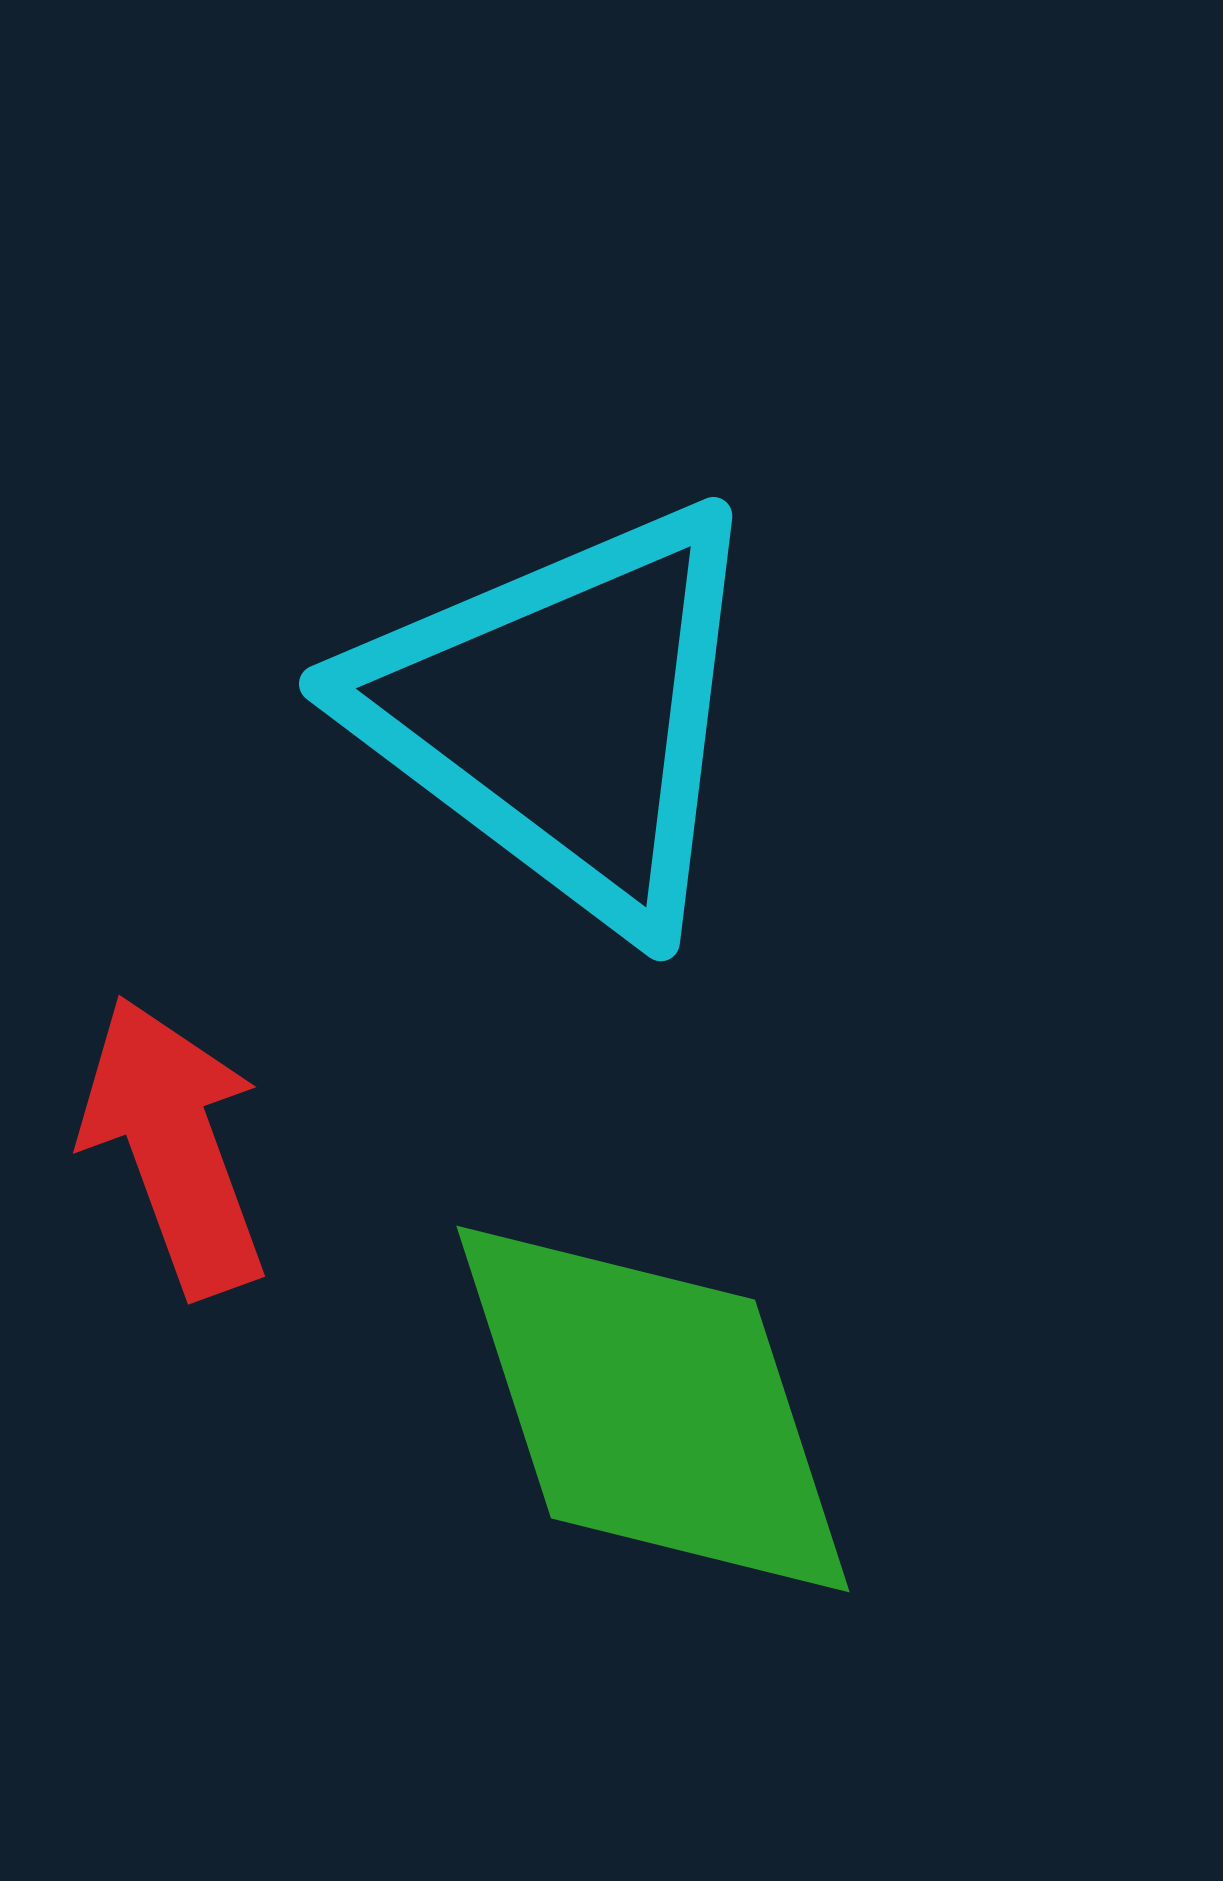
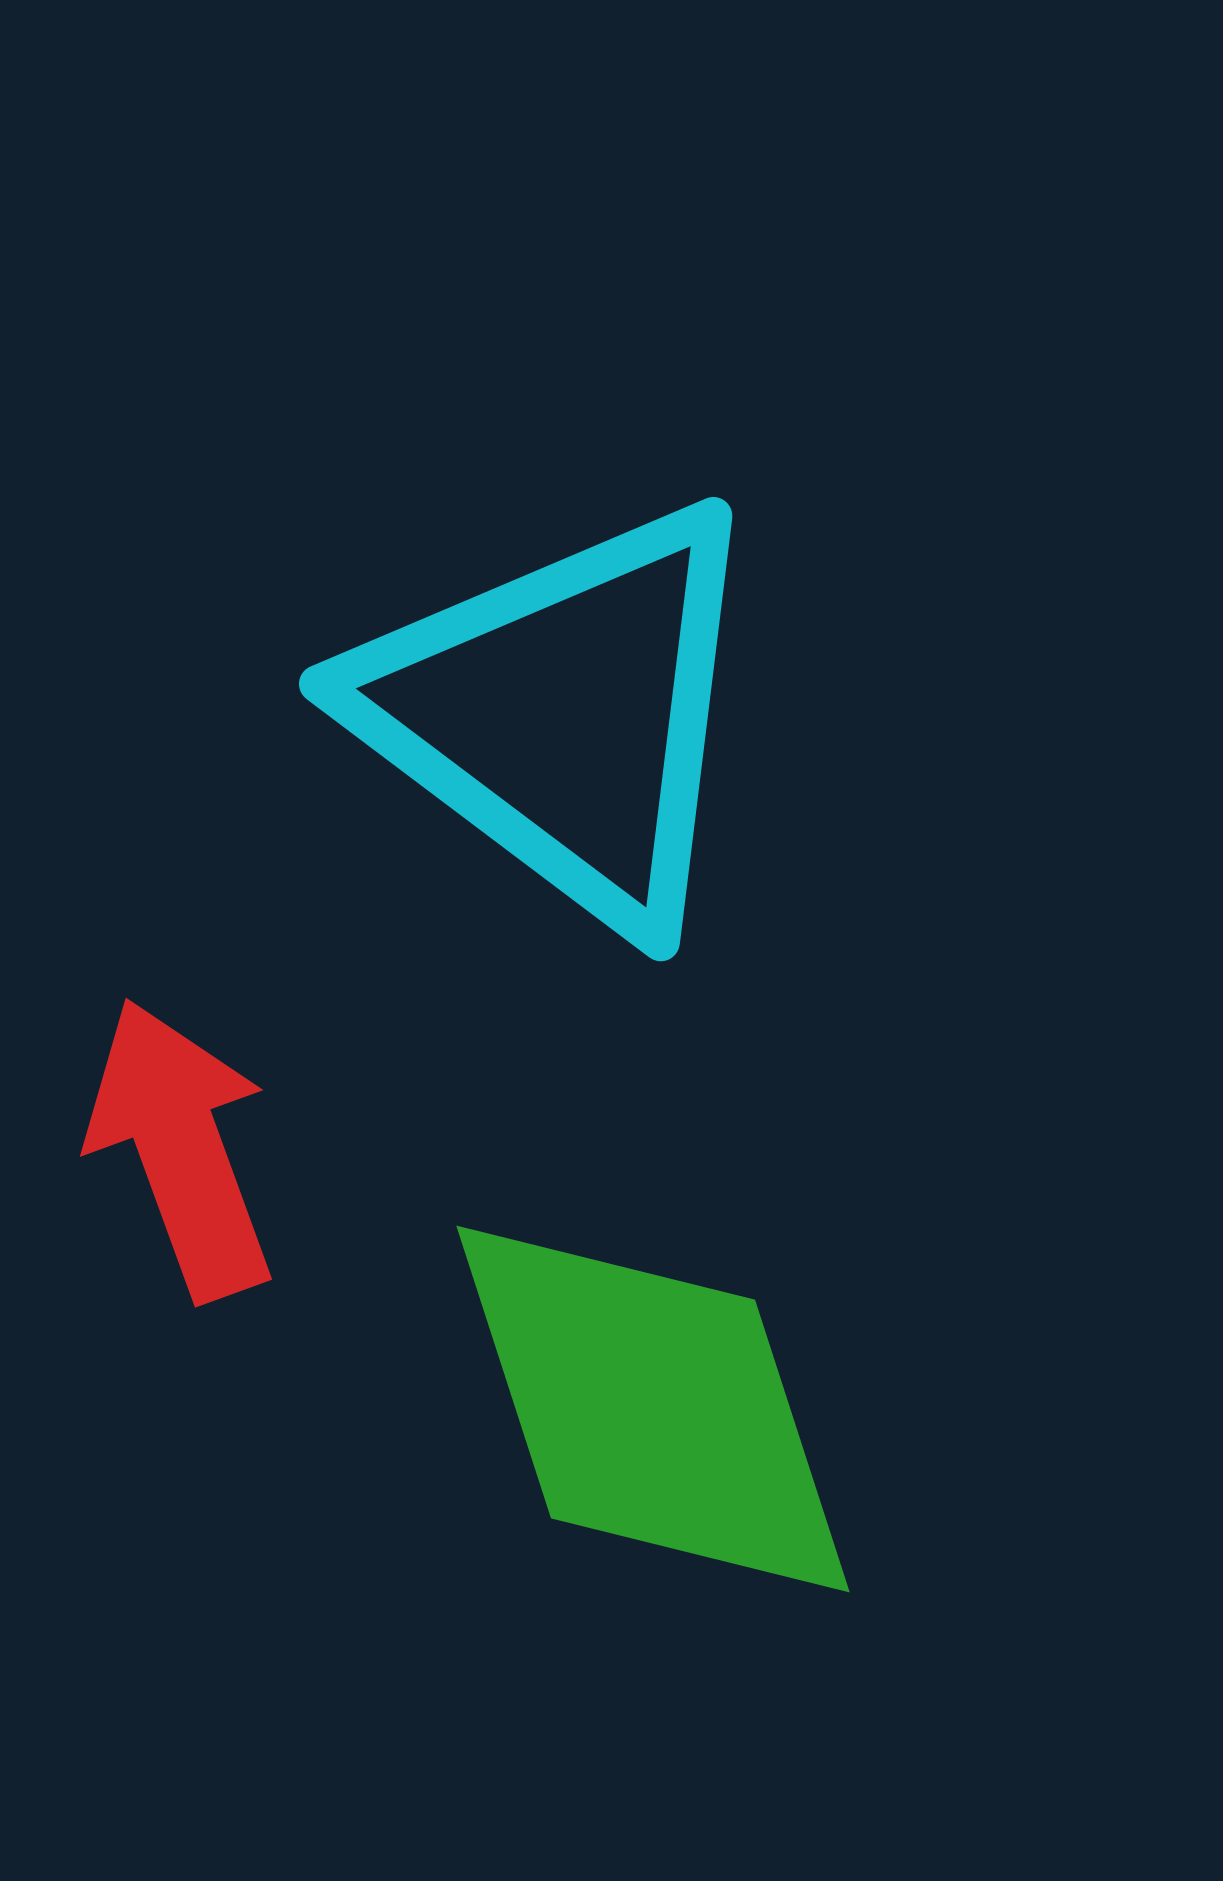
red arrow: moved 7 px right, 3 px down
